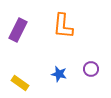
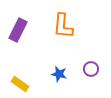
yellow rectangle: moved 1 px down
